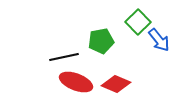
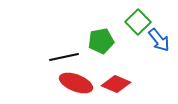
red ellipse: moved 1 px down
